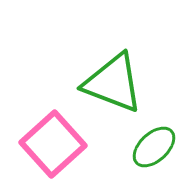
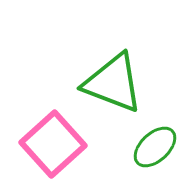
green ellipse: moved 1 px right
